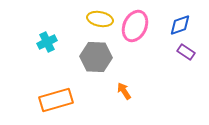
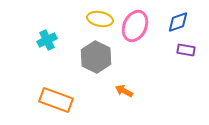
blue diamond: moved 2 px left, 3 px up
cyan cross: moved 2 px up
purple rectangle: moved 2 px up; rotated 24 degrees counterclockwise
gray hexagon: rotated 24 degrees clockwise
orange arrow: rotated 30 degrees counterclockwise
orange rectangle: rotated 36 degrees clockwise
